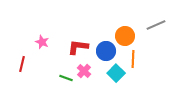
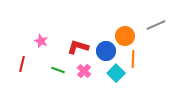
pink star: moved 1 px left, 1 px up
red L-shape: rotated 10 degrees clockwise
green line: moved 8 px left, 8 px up
